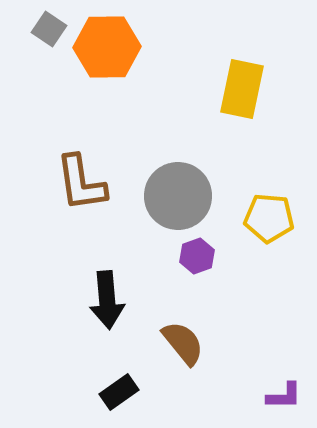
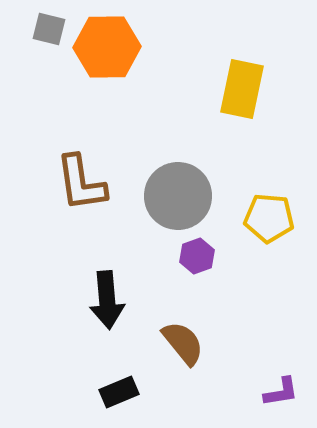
gray square: rotated 20 degrees counterclockwise
black rectangle: rotated 12 degrees clockwise
purple L-shape: moved 3 px left, 4 px up; rotated 9 degrees counterclockwise
